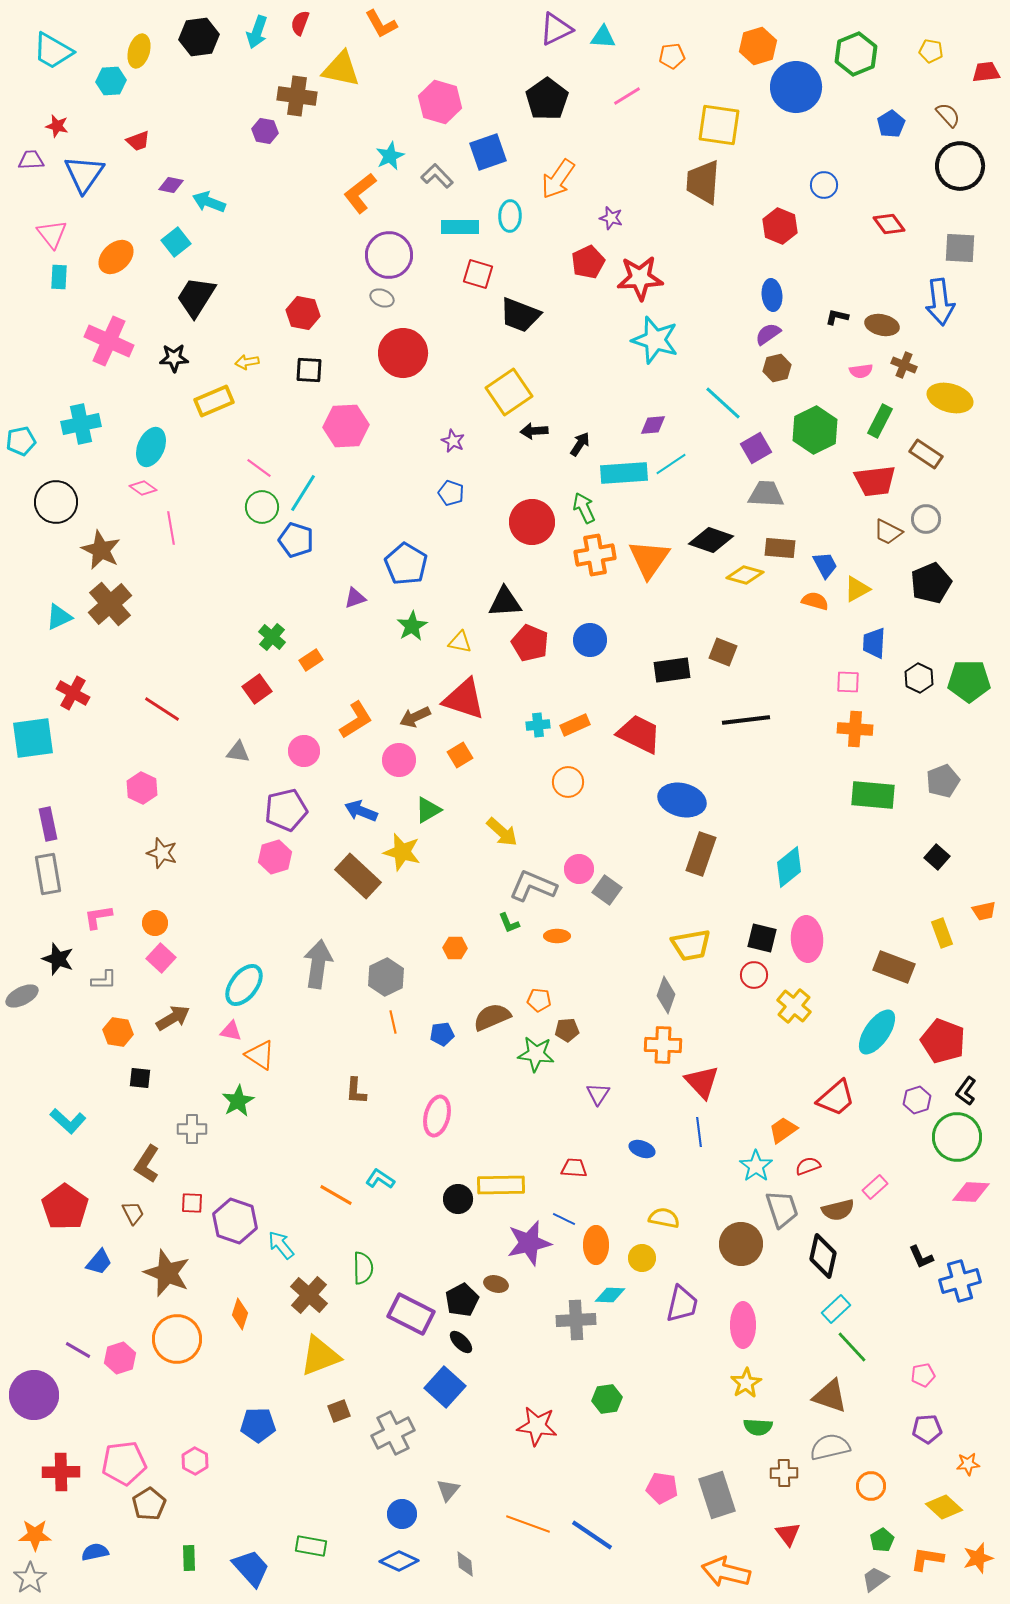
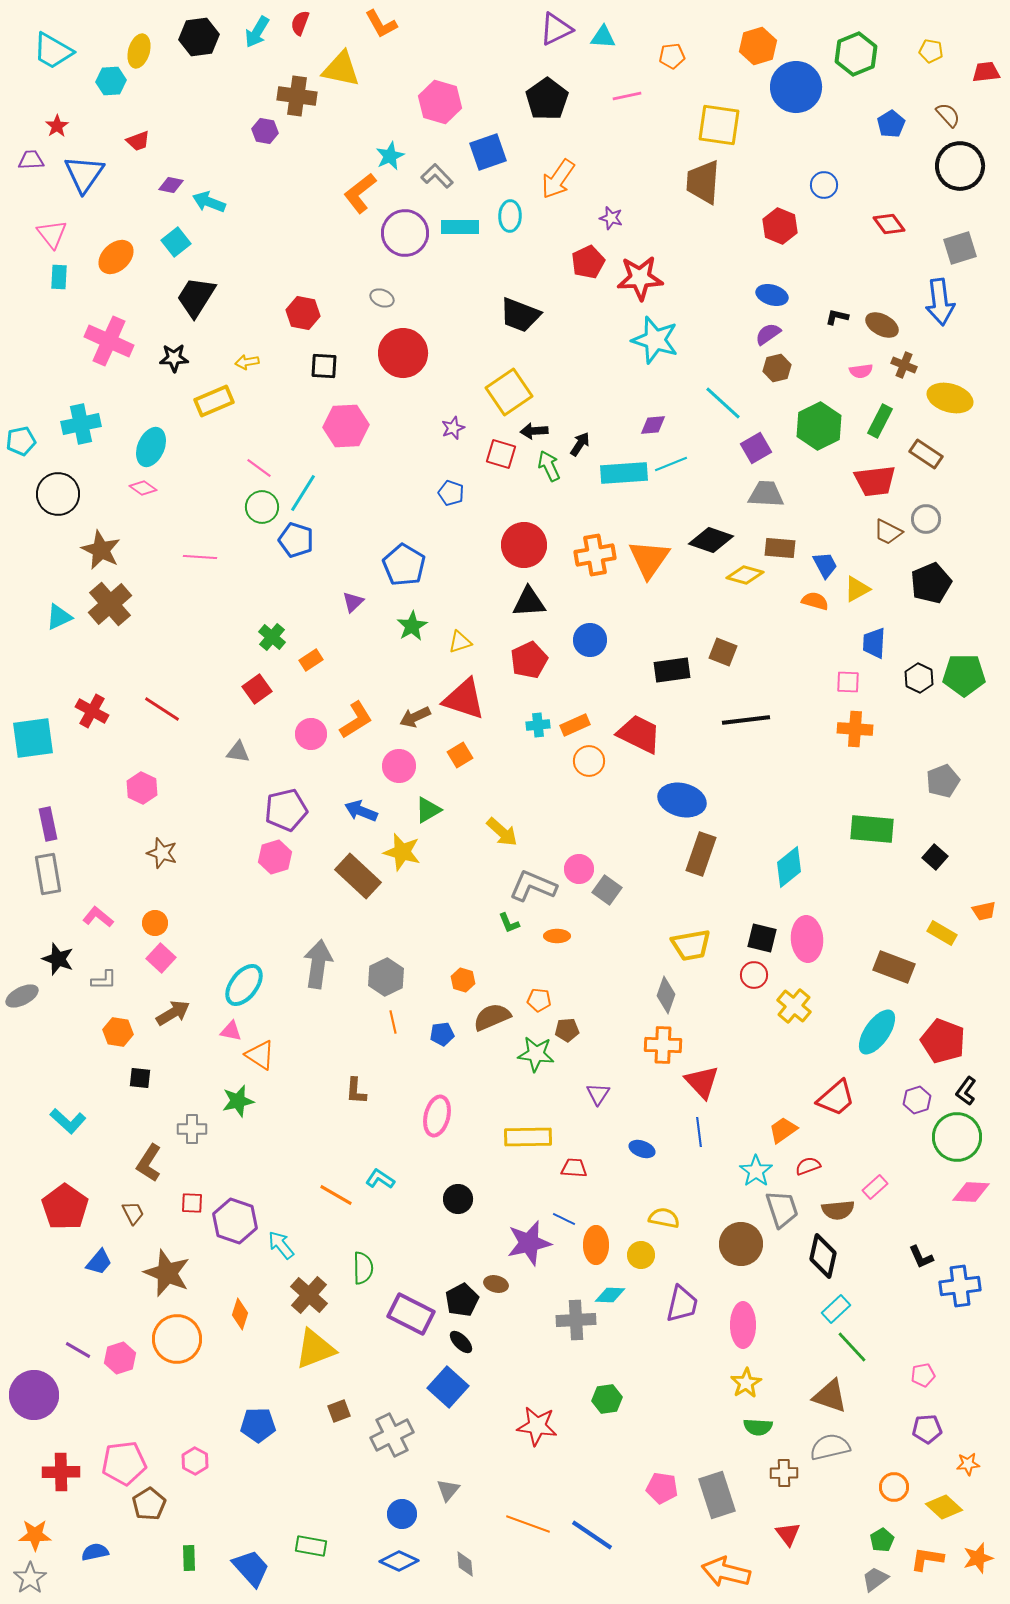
cyan arrow at (257, 32): rotated 12 degrees clockwise
pink line at (627, 96): rotated 20 degrees clockwise
red star at (57, 126): rotated 25 degrees clockwise
gray square at (960, 248): rotated 20 degrees counterclockwise
purple circle at (389, 255): moved 16 px right, 22 px up
red square at (478, 274): moved 23 px right, 180 px down
blue ellipse at (772, 295): rotated 68 degrees counterclockwise
brown ellipse at (882, 325): rotated 16 degrees clockwise
black square at (309, 370): moved 15 px right, 4 px up
green hexagon at (815, 430): moved 4 px right, 4 px up
purple star at (453, 441): moved 13 px up; rotated 25 degrees clockwise
cyan line at (671, 464): rotated 12 degrees clockwise
black circle at (56, 502): moved 2 px right, 8 px up
green arrow at (584, 508): moved 35 px left, 42 px up
red circle at (532, 522): moved 8 px left, 23 px down
pink line at (171, 528): moved 29 px right, 29 px down; rotated 76 degrees counterclockwise
blue pentagon at (406, 564): moved 2 px left, 1 px down
purple triangle at (355, 598): moved 2 px left, 4 px down; rotated 25 degrees counterclockwise
black triangle at (505, 602): moved 24 px right
yellow triangle at (460, 642): rotated 30 degrees counterclockwise
red pentagon at (530, 643): moved 1 px left, 17 px down; rotated 24 degrees clockwise
green pentagon at (969, 681): moved 5 px left, 6 px up
red cross at (73, 693): moved 19 px right, 18 px down
pink circle at (304, 751): moved 7 px right, 17 px up
pink circle at (399, 760): moved 6 px down
orange circle at (568, 782): moved 21 px right, 21 px up
green rectangle at (873, 795): moved 1 px left, 34 px down
black square at (937, 857): moved 2 px left
pink L-shape at (98, 917): rotated 48 degrees clockwise
yellow rectangle at (942, 933): rotated 40 degrees counterclockwise
orange hexagon at (455, 948): moved 8 px right, 32 px down; rotated 15 degrees clockwise
brown arrow at (173, 1018): moved 5 px up
green star at (238, 1101): rotated 16 degrees clockwise
brown L-shape at (147, 1164): moved 2 px right, 1 px up
cyan star at (756, 1166): moved 5 px down
yellow rectangle at (501, 1185): moved 27 px right, 48 px up
brown semicircle at (838, 1210): rotated 8 degrees clockwise
yellow circle at (642, 1258): moved 1 px left, 3 px up
blue cross at (960, 1281): moved 5 px down; rotated 9 degrees clockwise
yellow triangle at (320, 1356): moved 5 px left, 7 px up
blue square at (445, 1387): moved 3 px right
gray cross at (393, 1433): moved 1 px left, 2 px down
orange circle at (871, 1486): moved 23 px right, 1 px down
